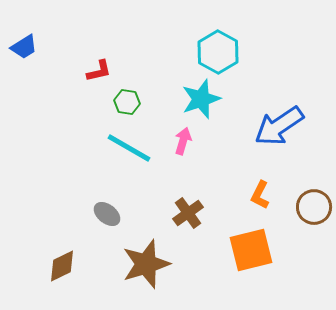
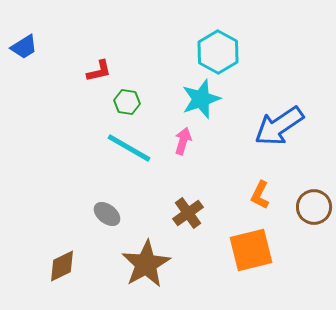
brown star: rotated 12 degrees counterclockwise
